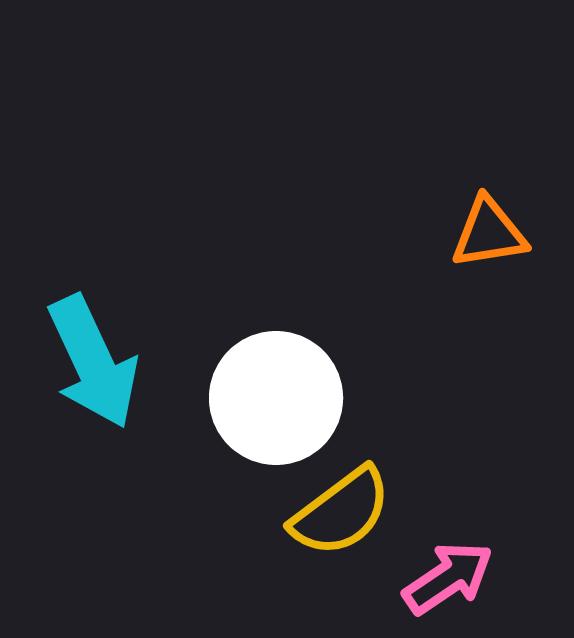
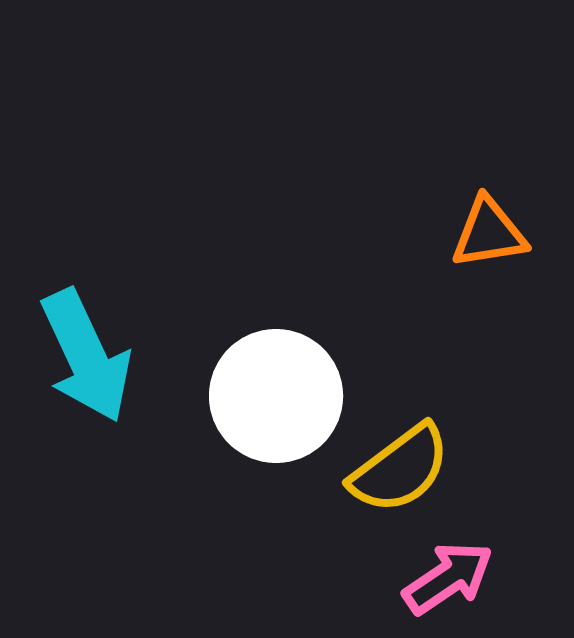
cyan arrow: moved 7 px left, 6 px up
white circle: moved 2 px up
yellow semicircle: moved 59 px right, 43 px up
